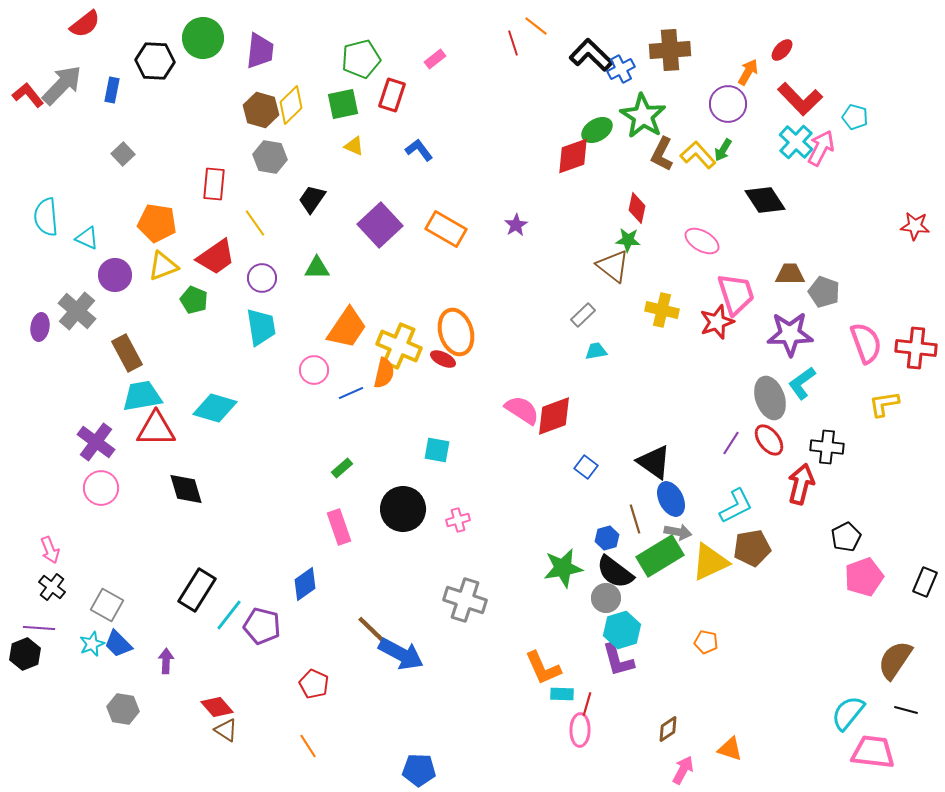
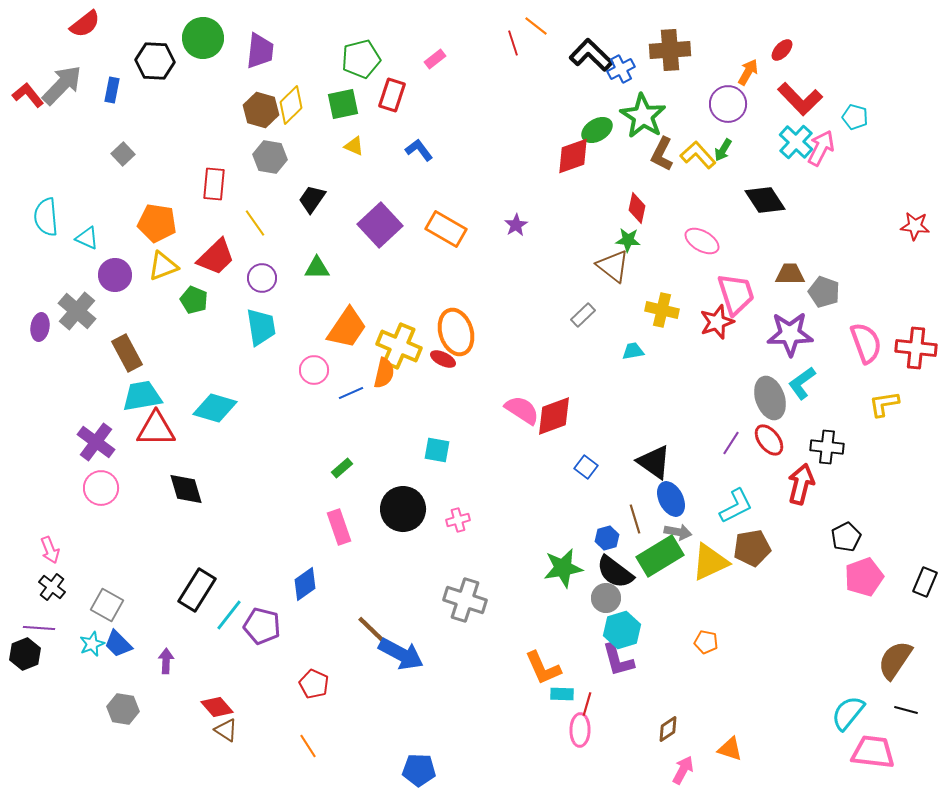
red trapezoid at (216, 257): rotated 9 degrees counterclockwise
cyan trapezoid at (596, 351): moved 37 px right
